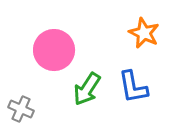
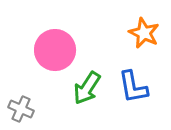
pink circle: moved 1 px right
green arrow: moved 1 px up
